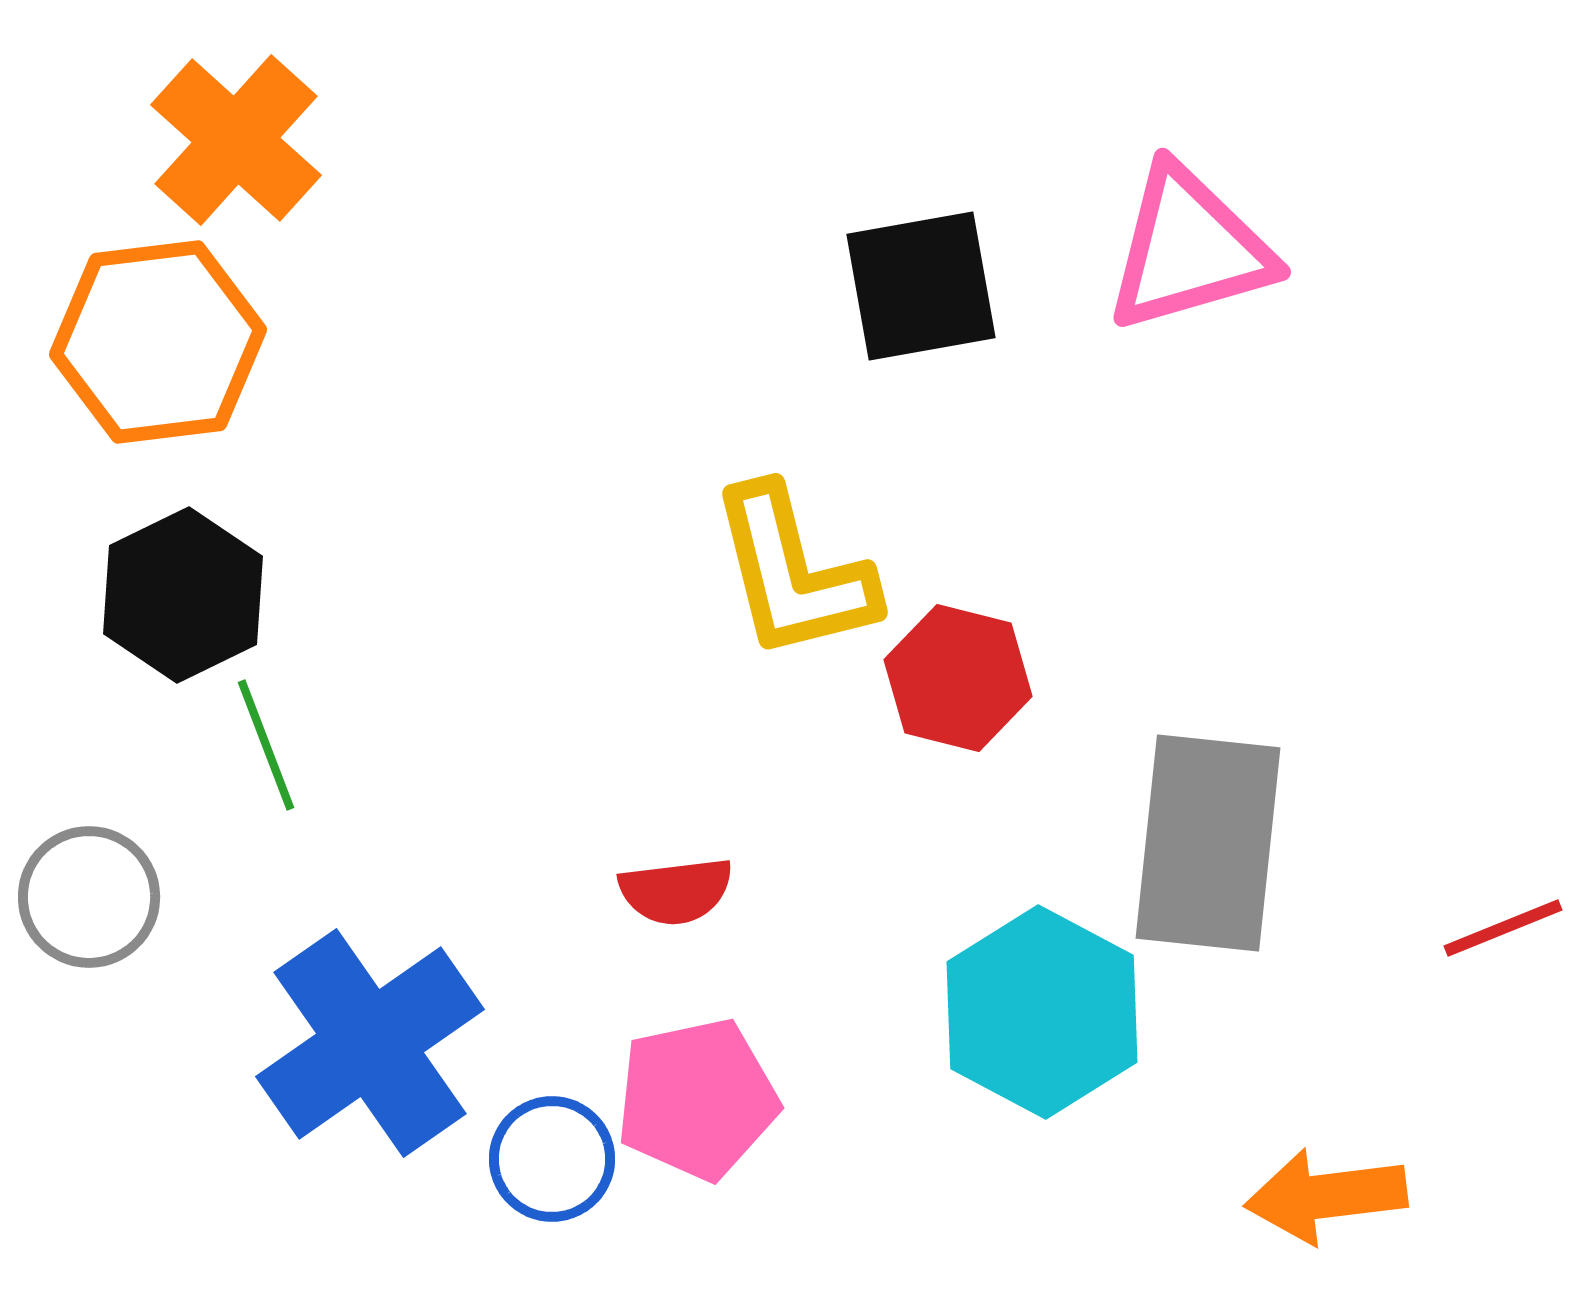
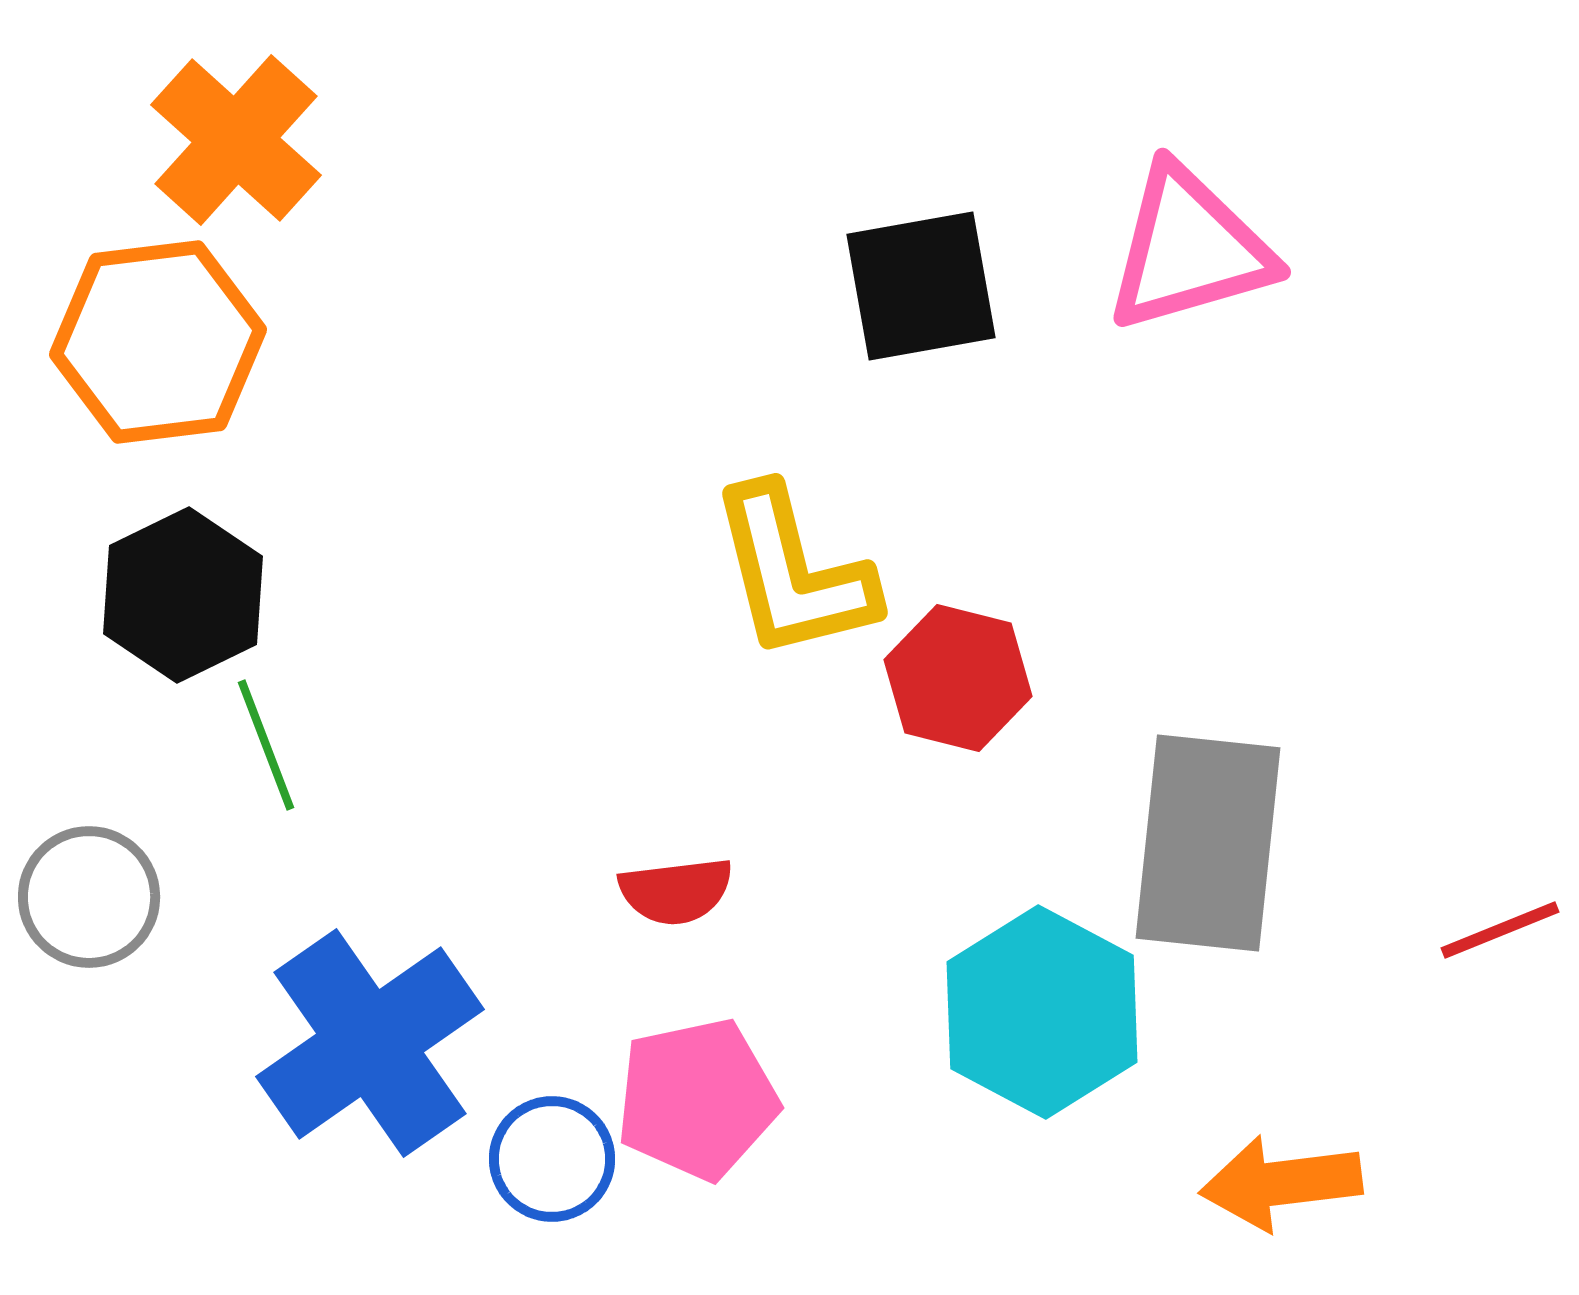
red line: moved 3 px left, 2 px down
orange arrow: moved 45 px left, 13 px up
